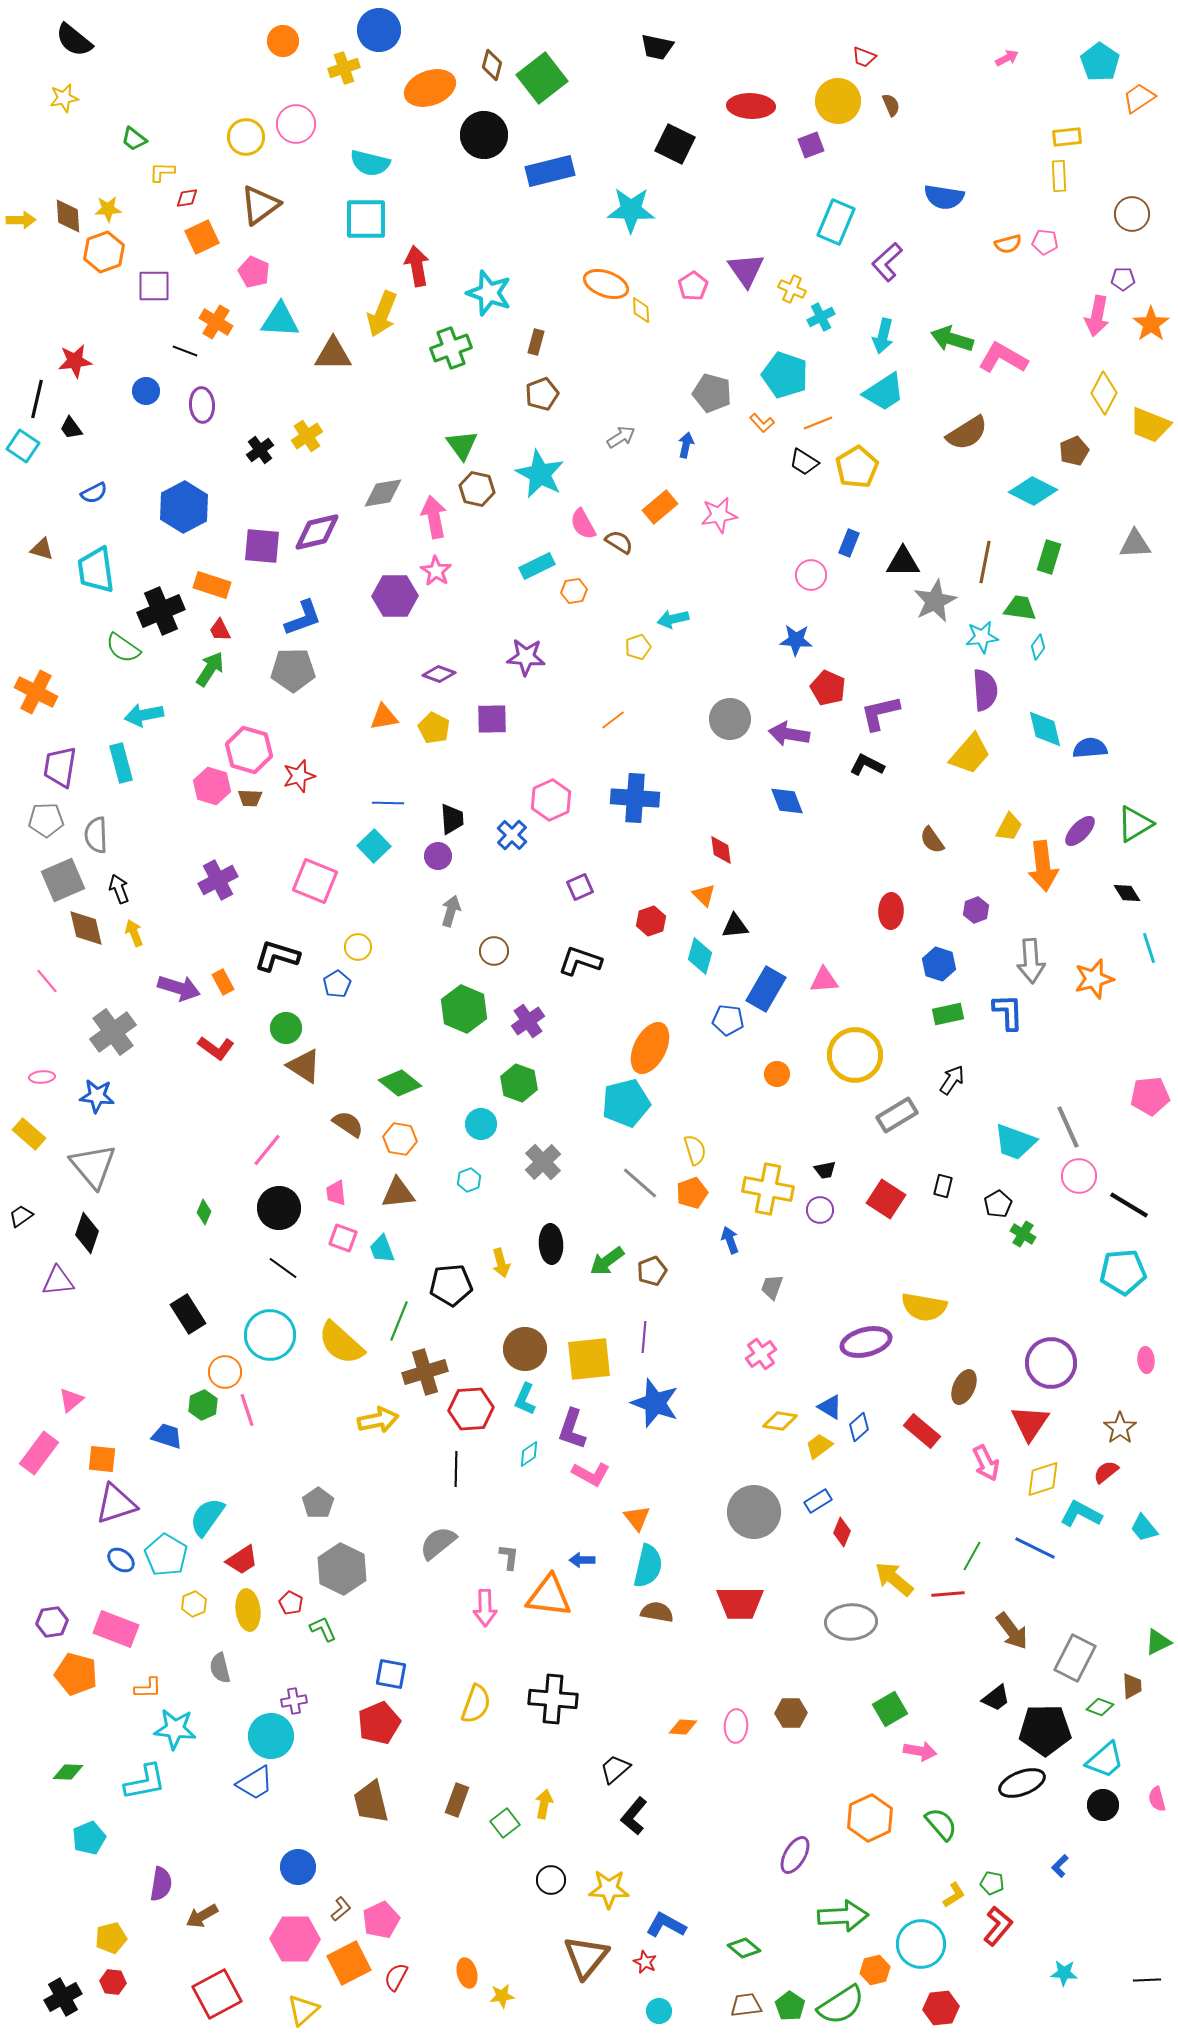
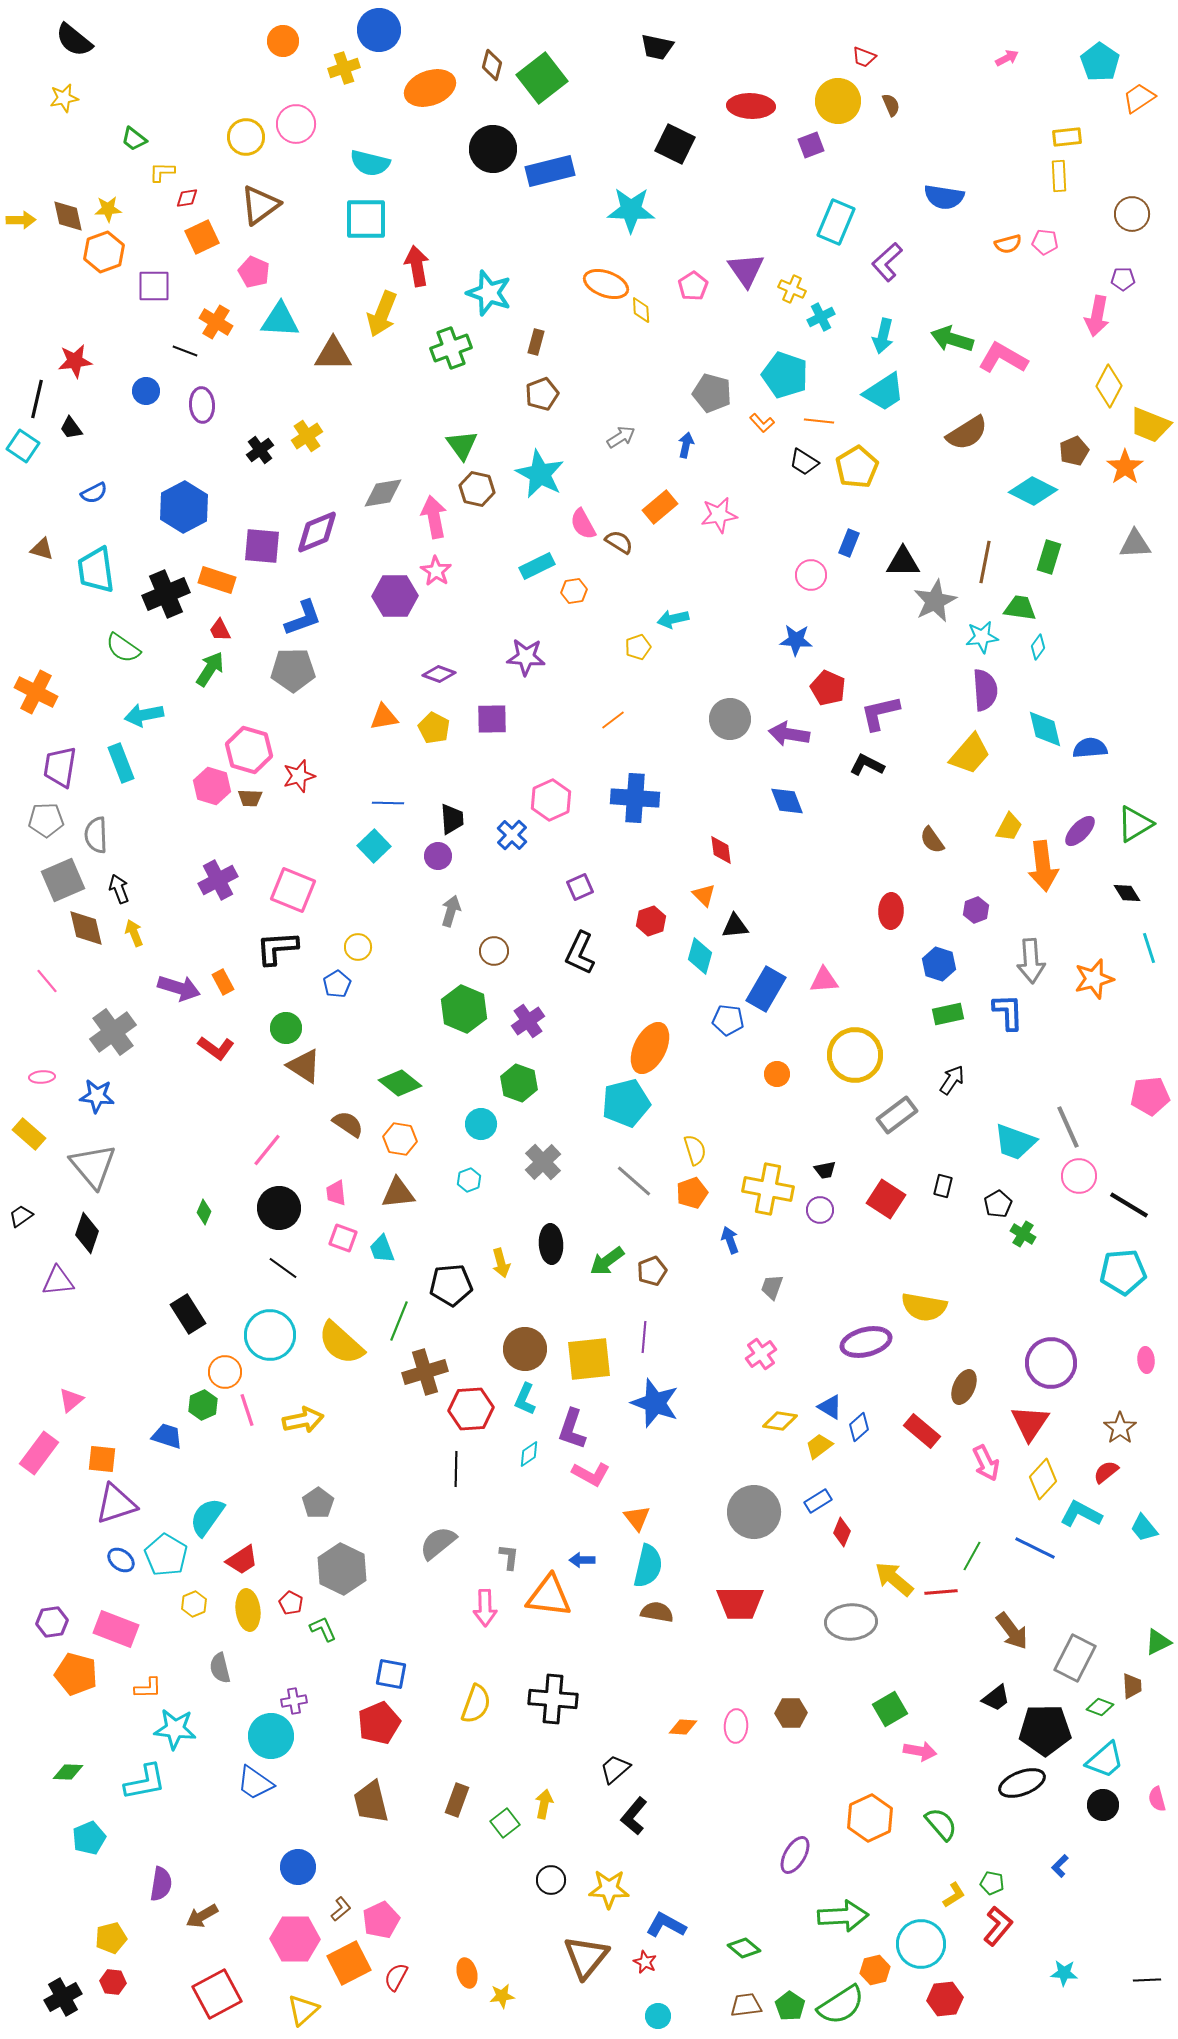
black circle at (484, 135): moved 9 px right, 14 px down
brown diamond at (68, 216): rotated 9 degrees counterclockwise
orange star at (1151, 324): moved 26 px left, 143 px down
yellow diamond at (1104, 393): moved 5 px right, 7 px up
orange line at (818, 423): moved 1 px right, 2 px up; rotated 28 degrees clockwise
purple diamond at (317, 532): rotated 9 degrees counterclockwise
orange rectangle at (212, 585): moved 5 px right, 5 px up
black cross at (161, 611): moved 5 px right, 17 px up
cyan rectangle at (121, 763): rotated 6 degrees counterclockwise
pink square at (315, 881): moved 22 px left, 9 px down
black L-shape at (277, 956): moved 8 px up; rotated 21 degrees counterclockwise
black L-shape at (580, 961): moved 8 px up; rotated 84 degrees counterclockwise
gray rectangle at (897, 1115): rotated 6 degrees counterclockwise
gray line at (640, 1183): moved 6 px left, 2 px up
yellow arrow at (378, 1420): moved 75 px left
yellow diamond at (1043, 1479): rotated 30 degrees counterclockwise
red line at (948, 1594): moved 7 px left, 2 px up
blue trapezoid at (255, 1783): rotated 66 degrees clockwise
red hexagon at (941, 2008): moved 4 px right, 9 px up
cyan circle at (659, 2011): moved 1 px left, 5 px down
